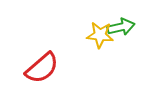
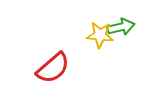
red semicircle: moved 11 px right
